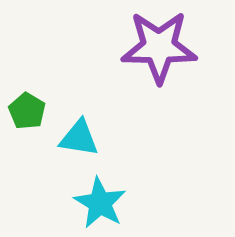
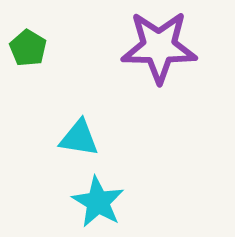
green pentagon: moved 1 px right, 63 px up
cyan star: moved 2 px left, 1 px up
